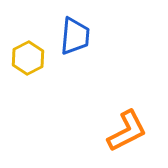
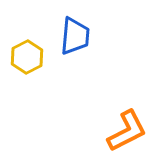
yellow hexagon: moved 1 px left, 1 px up
